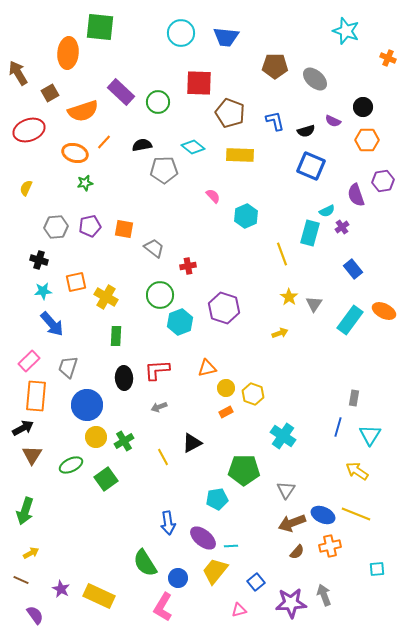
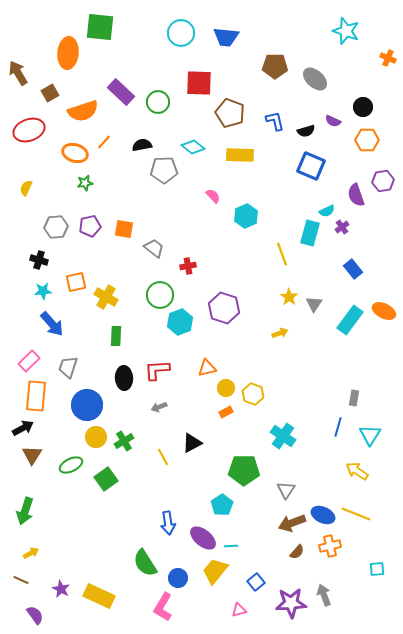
cyan pentagon at (217, 499): moved 5 px right, 6 px down; rotated 25 degrees counterclockwise
